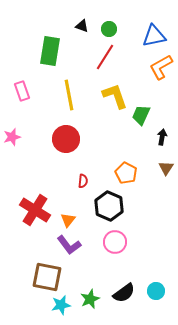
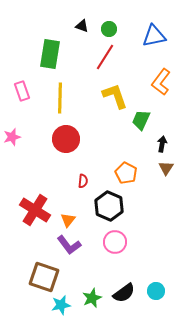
green rectangle: moved 3 px down
orange L-shape: moved 15 px down; rotated 24 degrees counterclockwise
yellow line: moved 9 px left, 3 px down; rotated 12 degrees clockwise
green trapezoid: moved 5 px down
black arrow: moved 7 px down
brown square: moved 3 px left; rotated 8 degrees clockwise
green star: moved 2 px right, 1 px up
